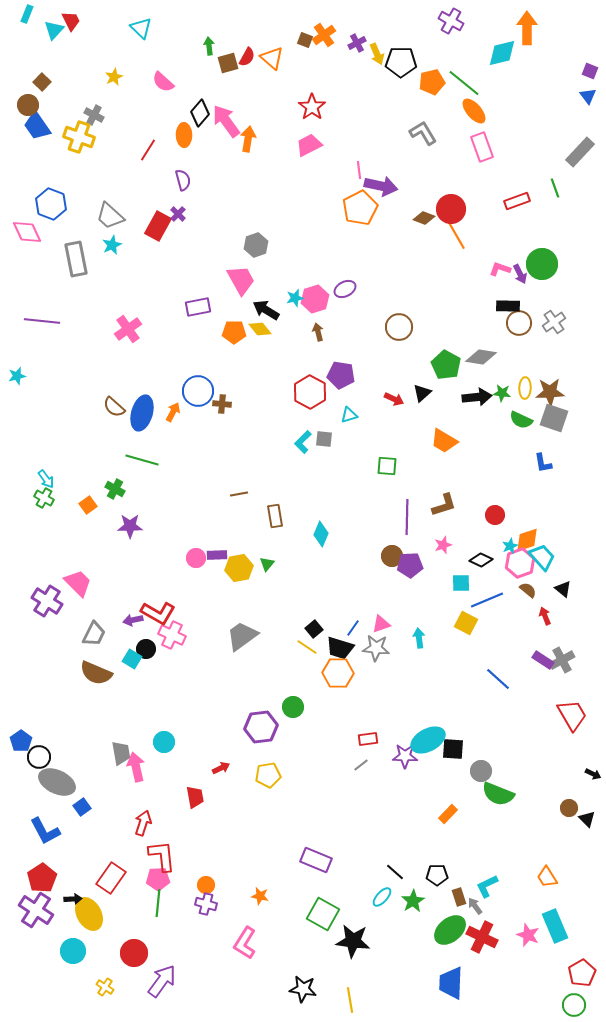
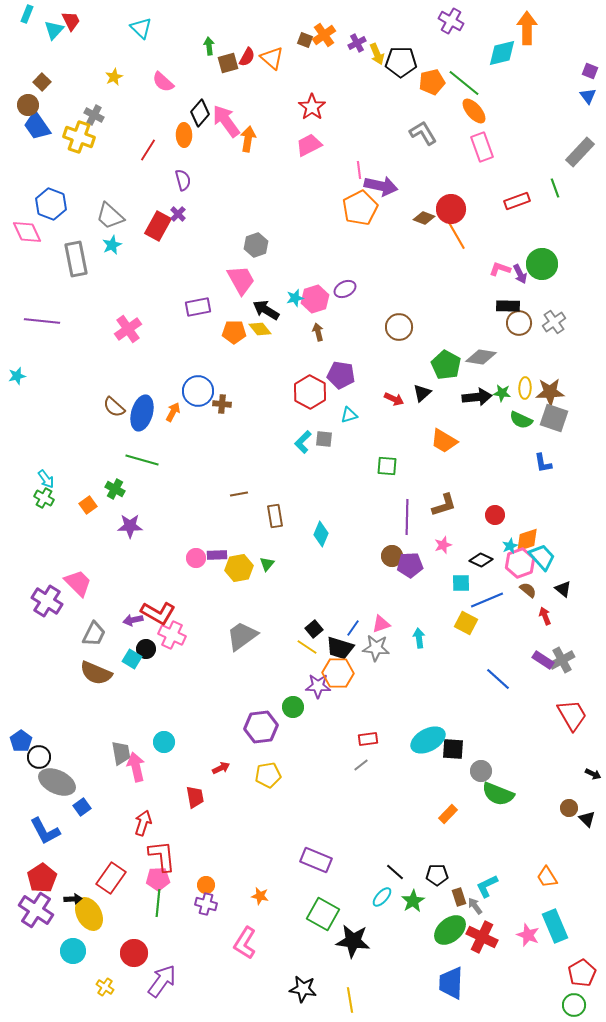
purple star at (405, 756): moved 87 px left, 70 px up
